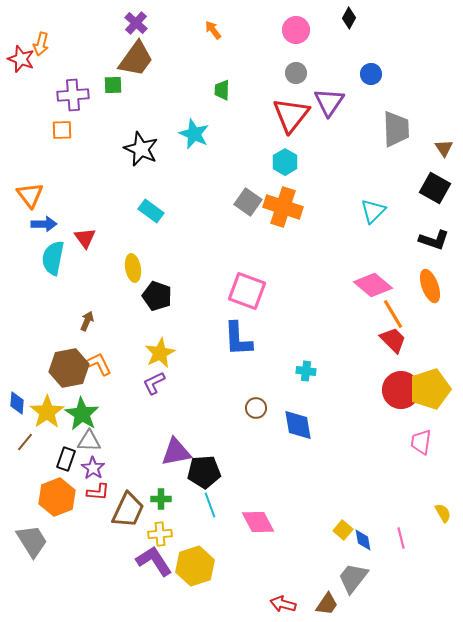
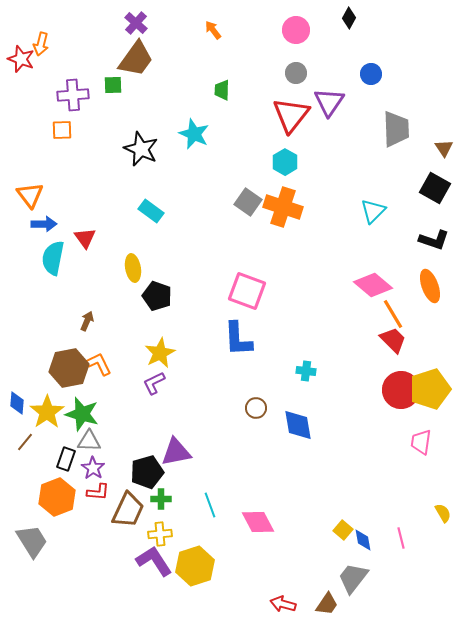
green star at (82, 414): rotated 16 degrees counterclockwise
black pentagon at (204, 472): moved 57 px left; rotated 12 degrees counterclockwise
